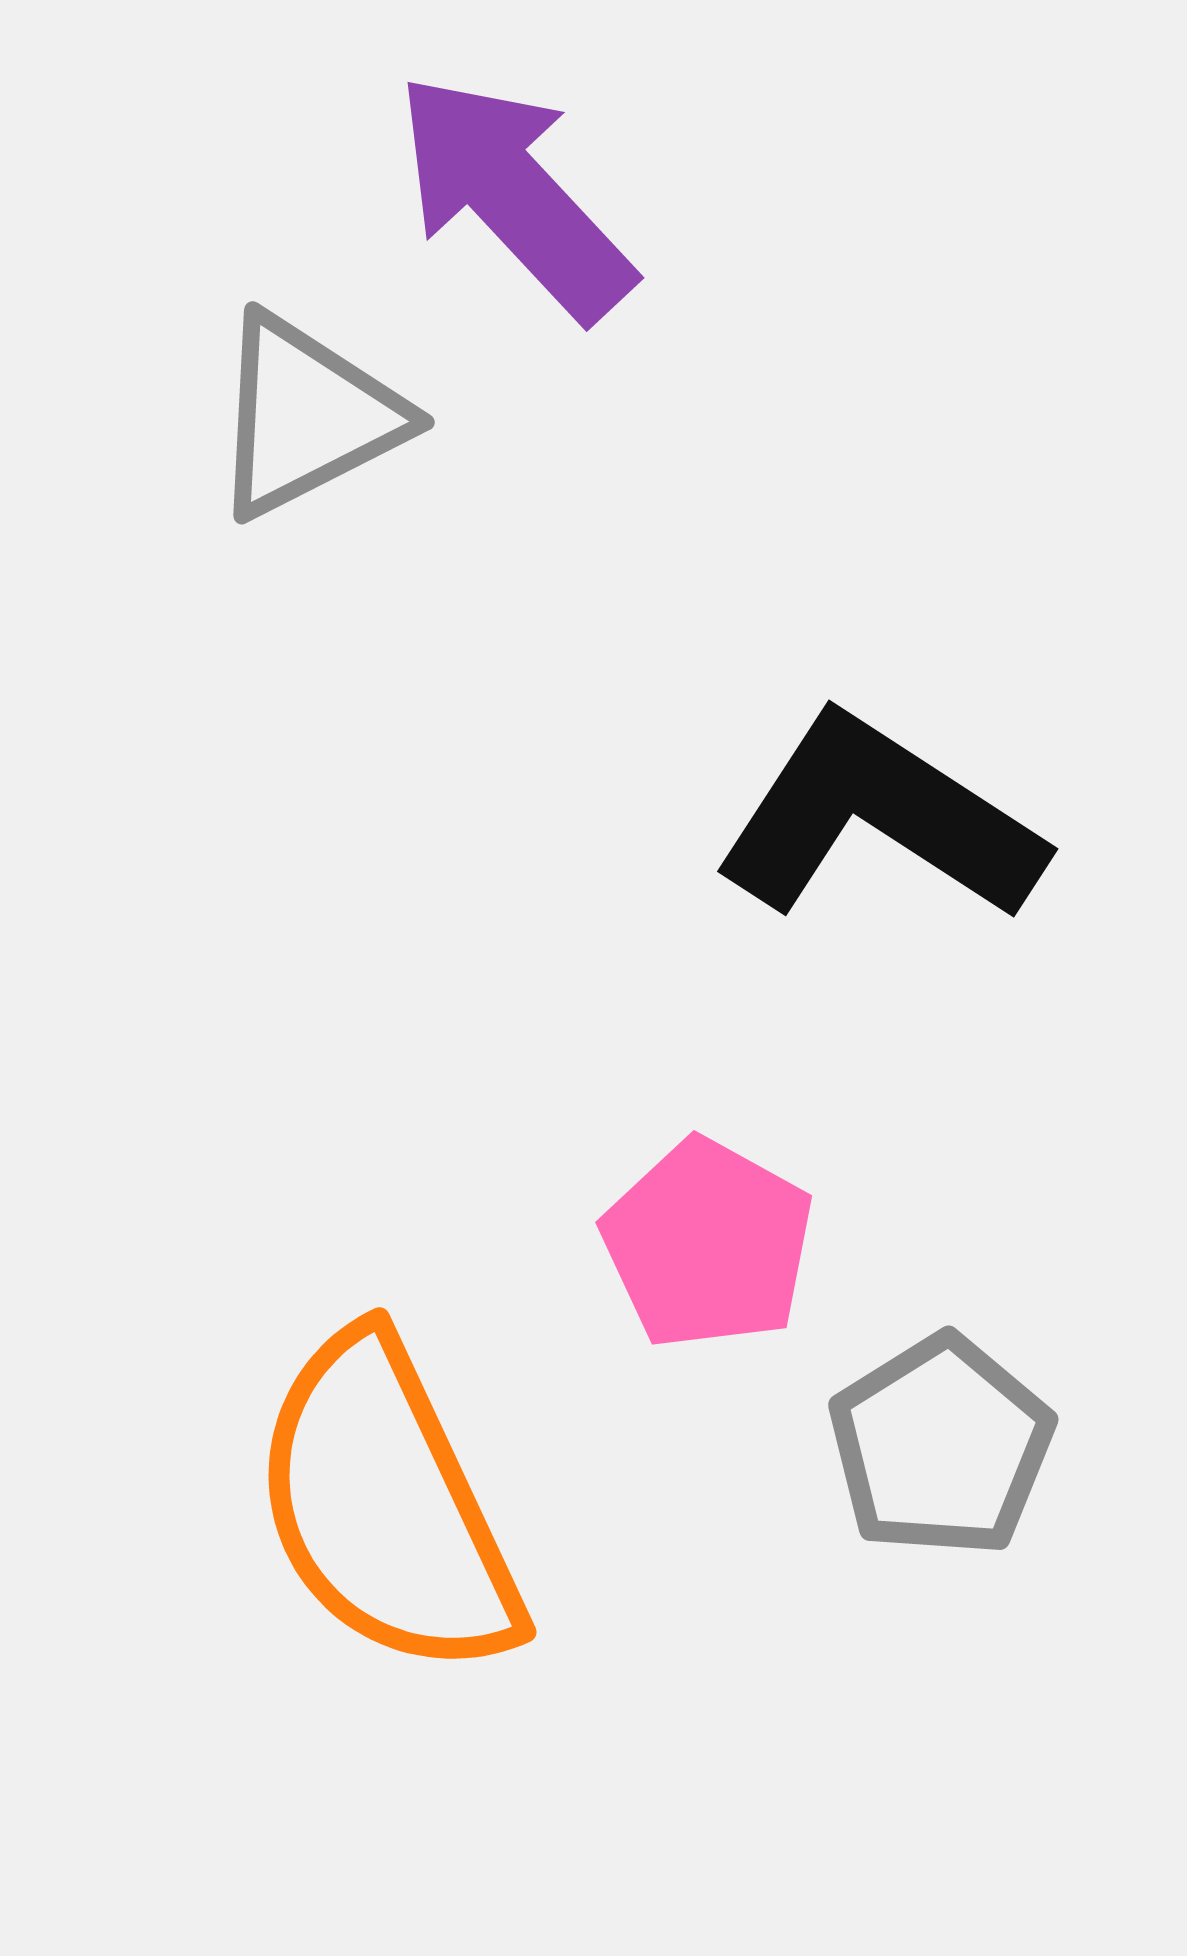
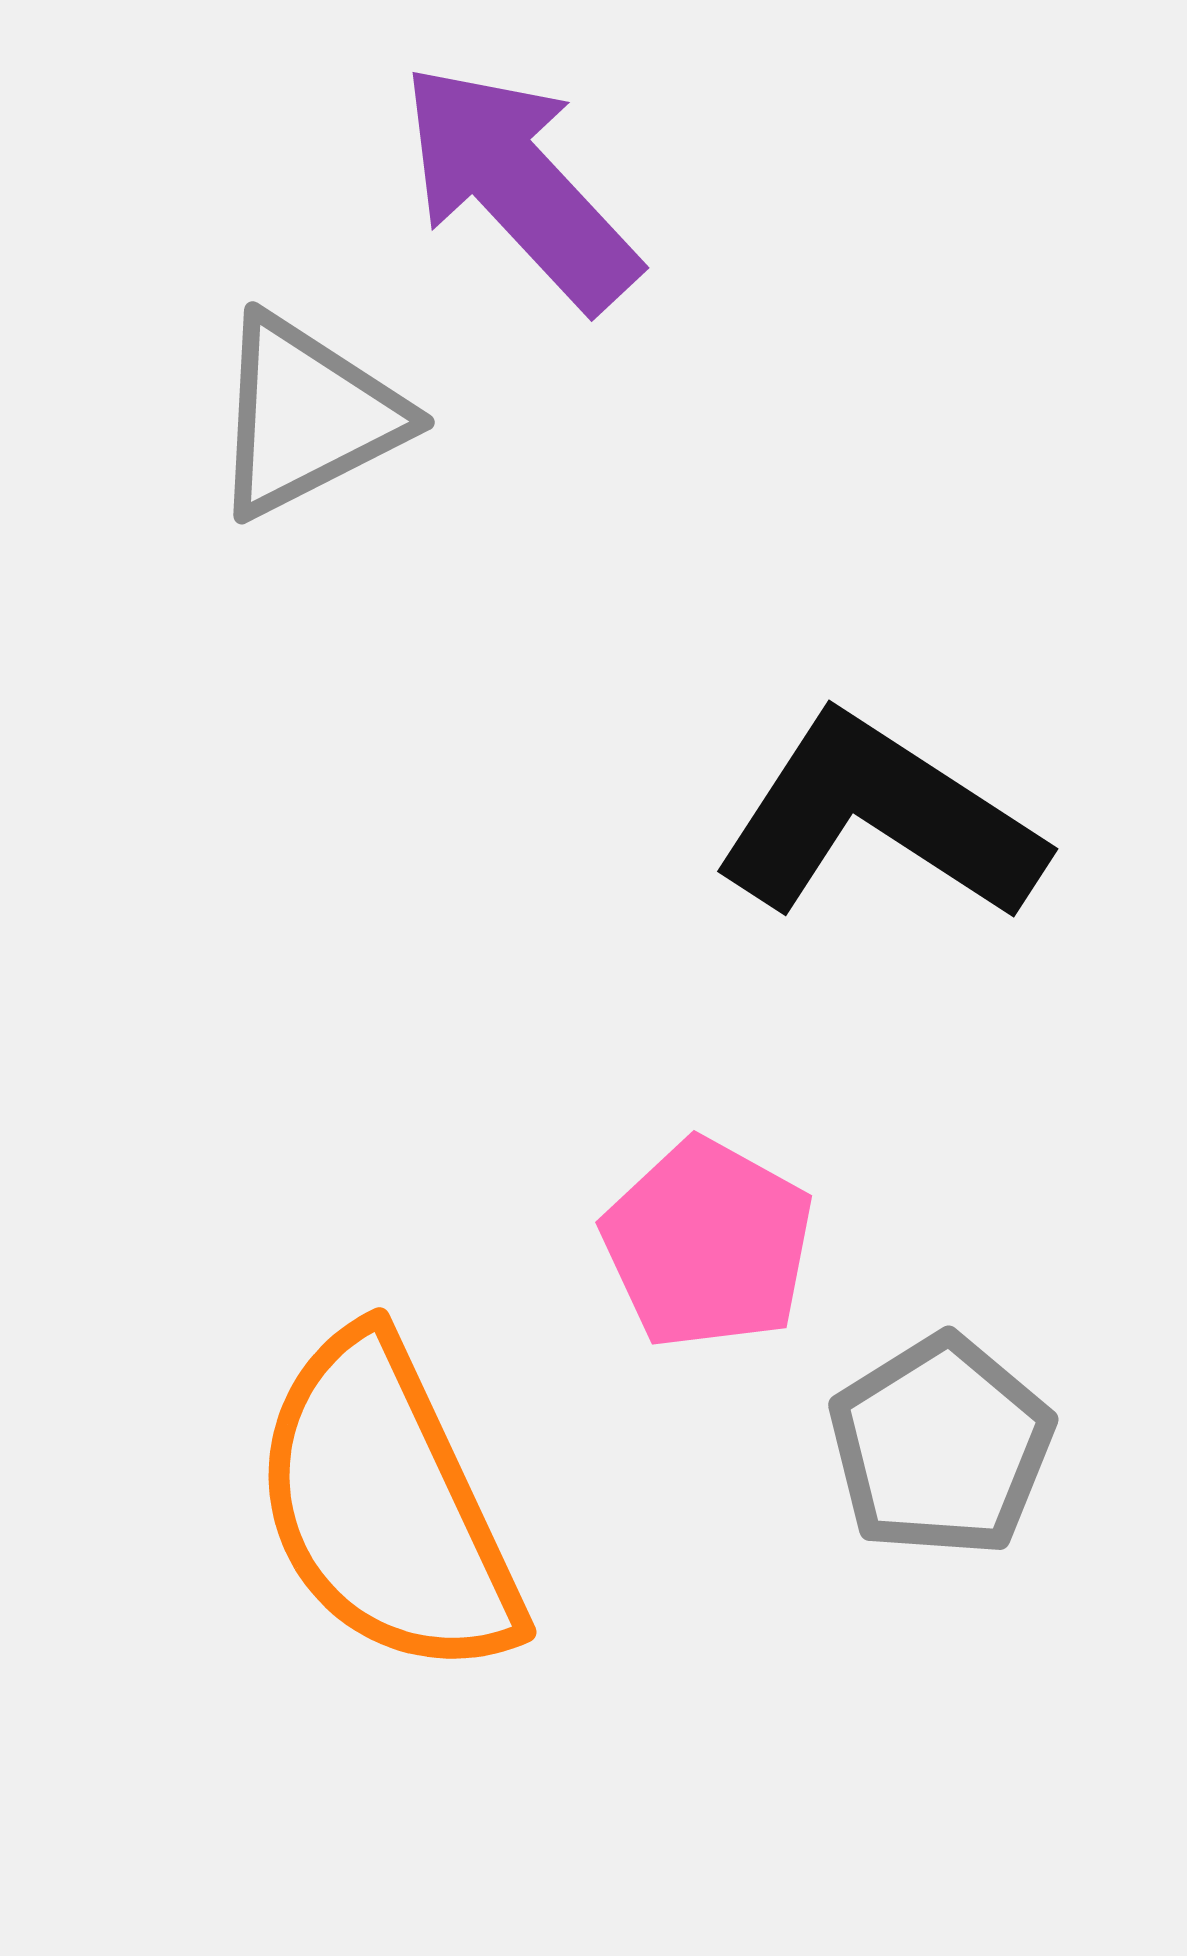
purple arrow: moved 5 px right, 10 px up
